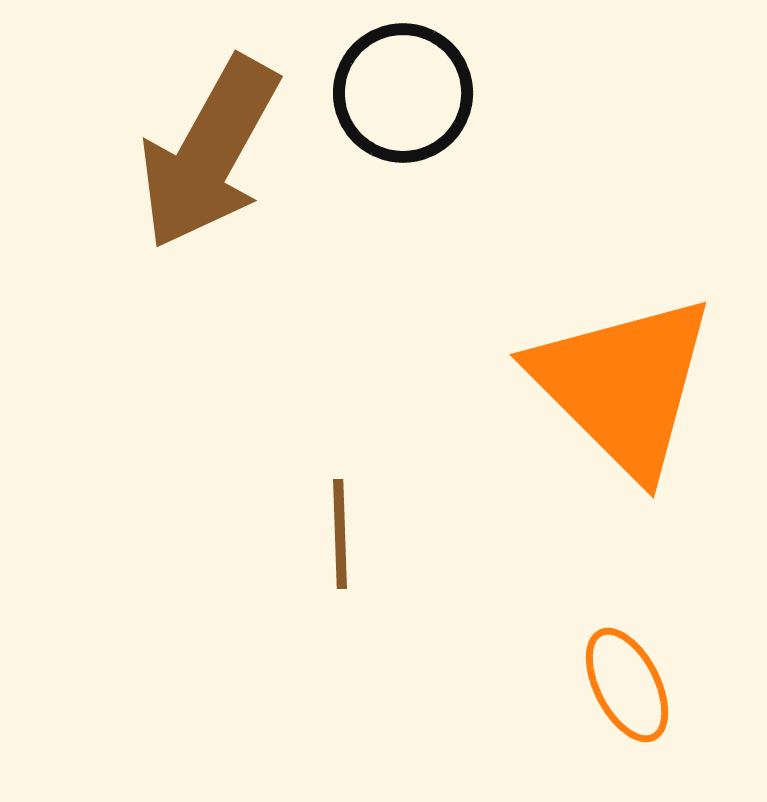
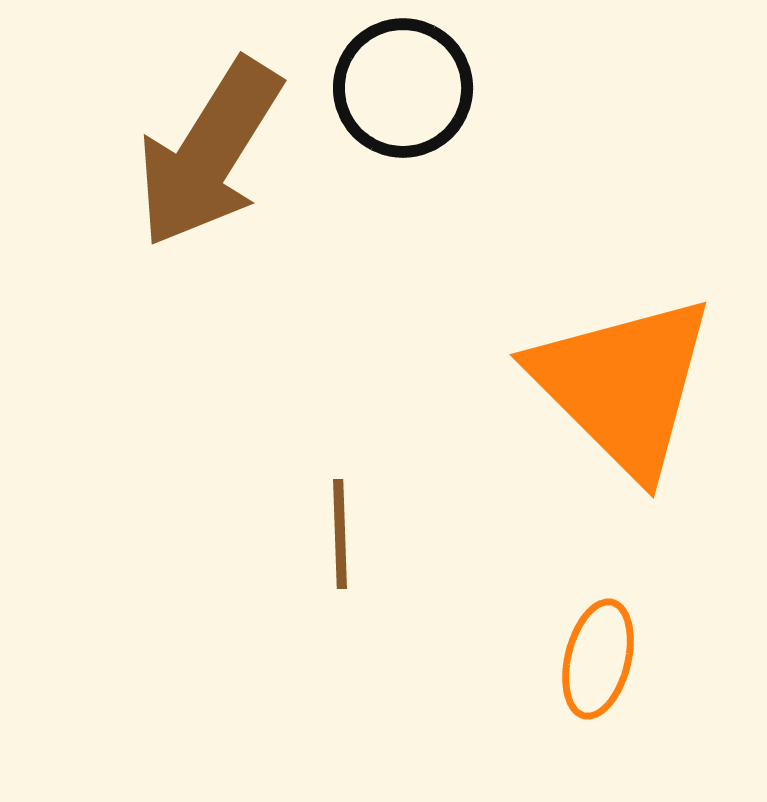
black circle: moved 5 px up
brown arrow: rotated 3 degrees clockwise
orange ellipse: moved 29 px left, 26 px up; rotated 41 degrees clockwise
